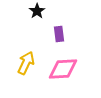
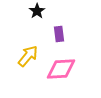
yellow arrow: moved 2 px right, 7 px up; rotated 15 degrees clockwise
pink diamond: moved 2 px left
